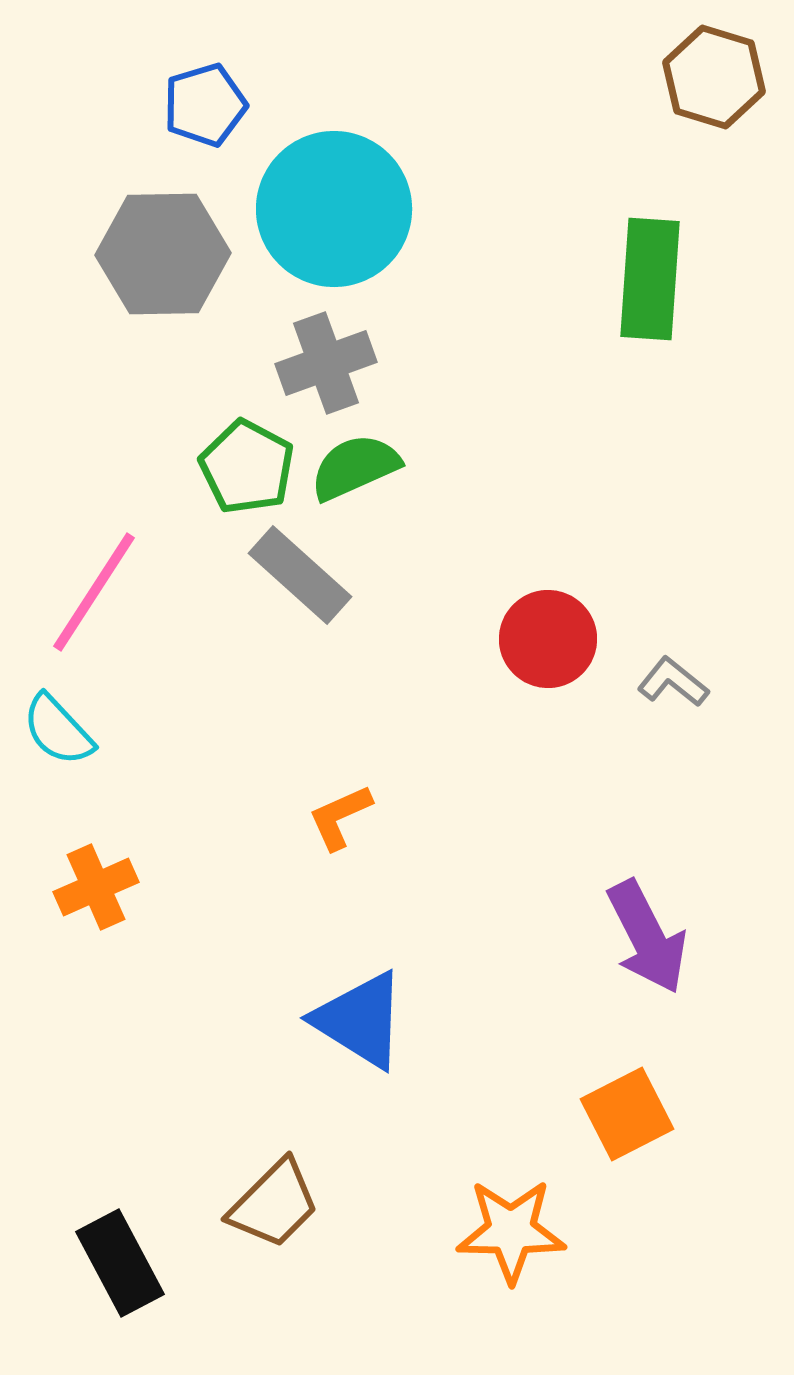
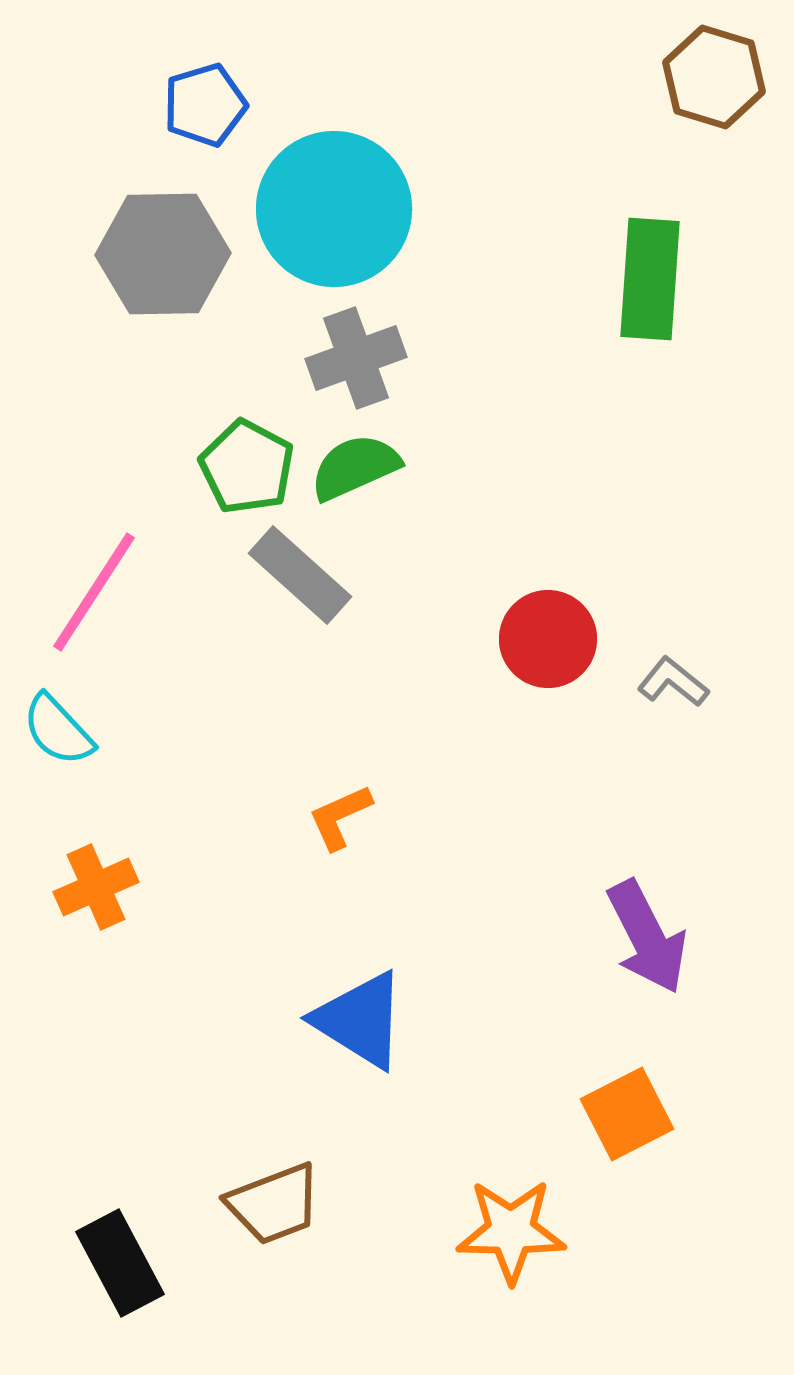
gray cross: moved 30 px right, 5 px up
brown trapezoid: rotated 24 degrees clockwise
